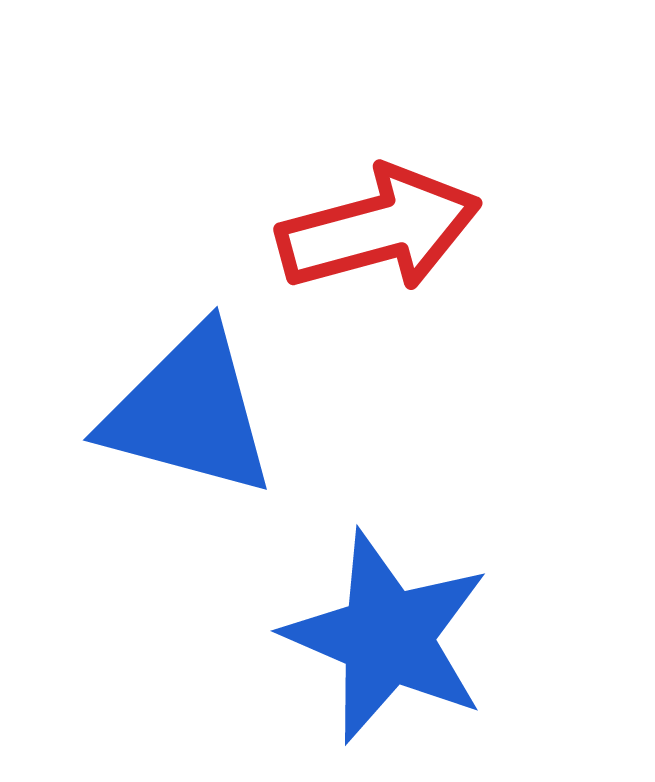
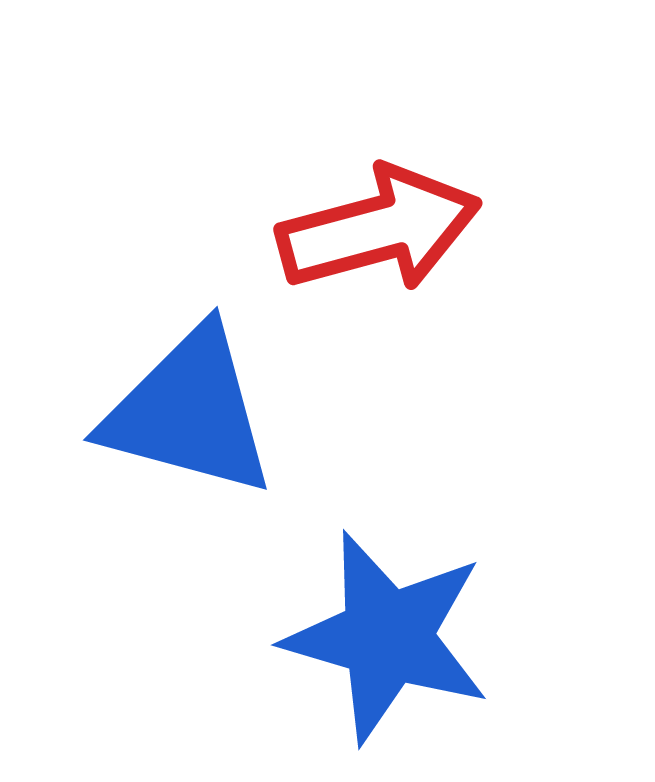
blue star: rotated 7 degrees counterclockwise
